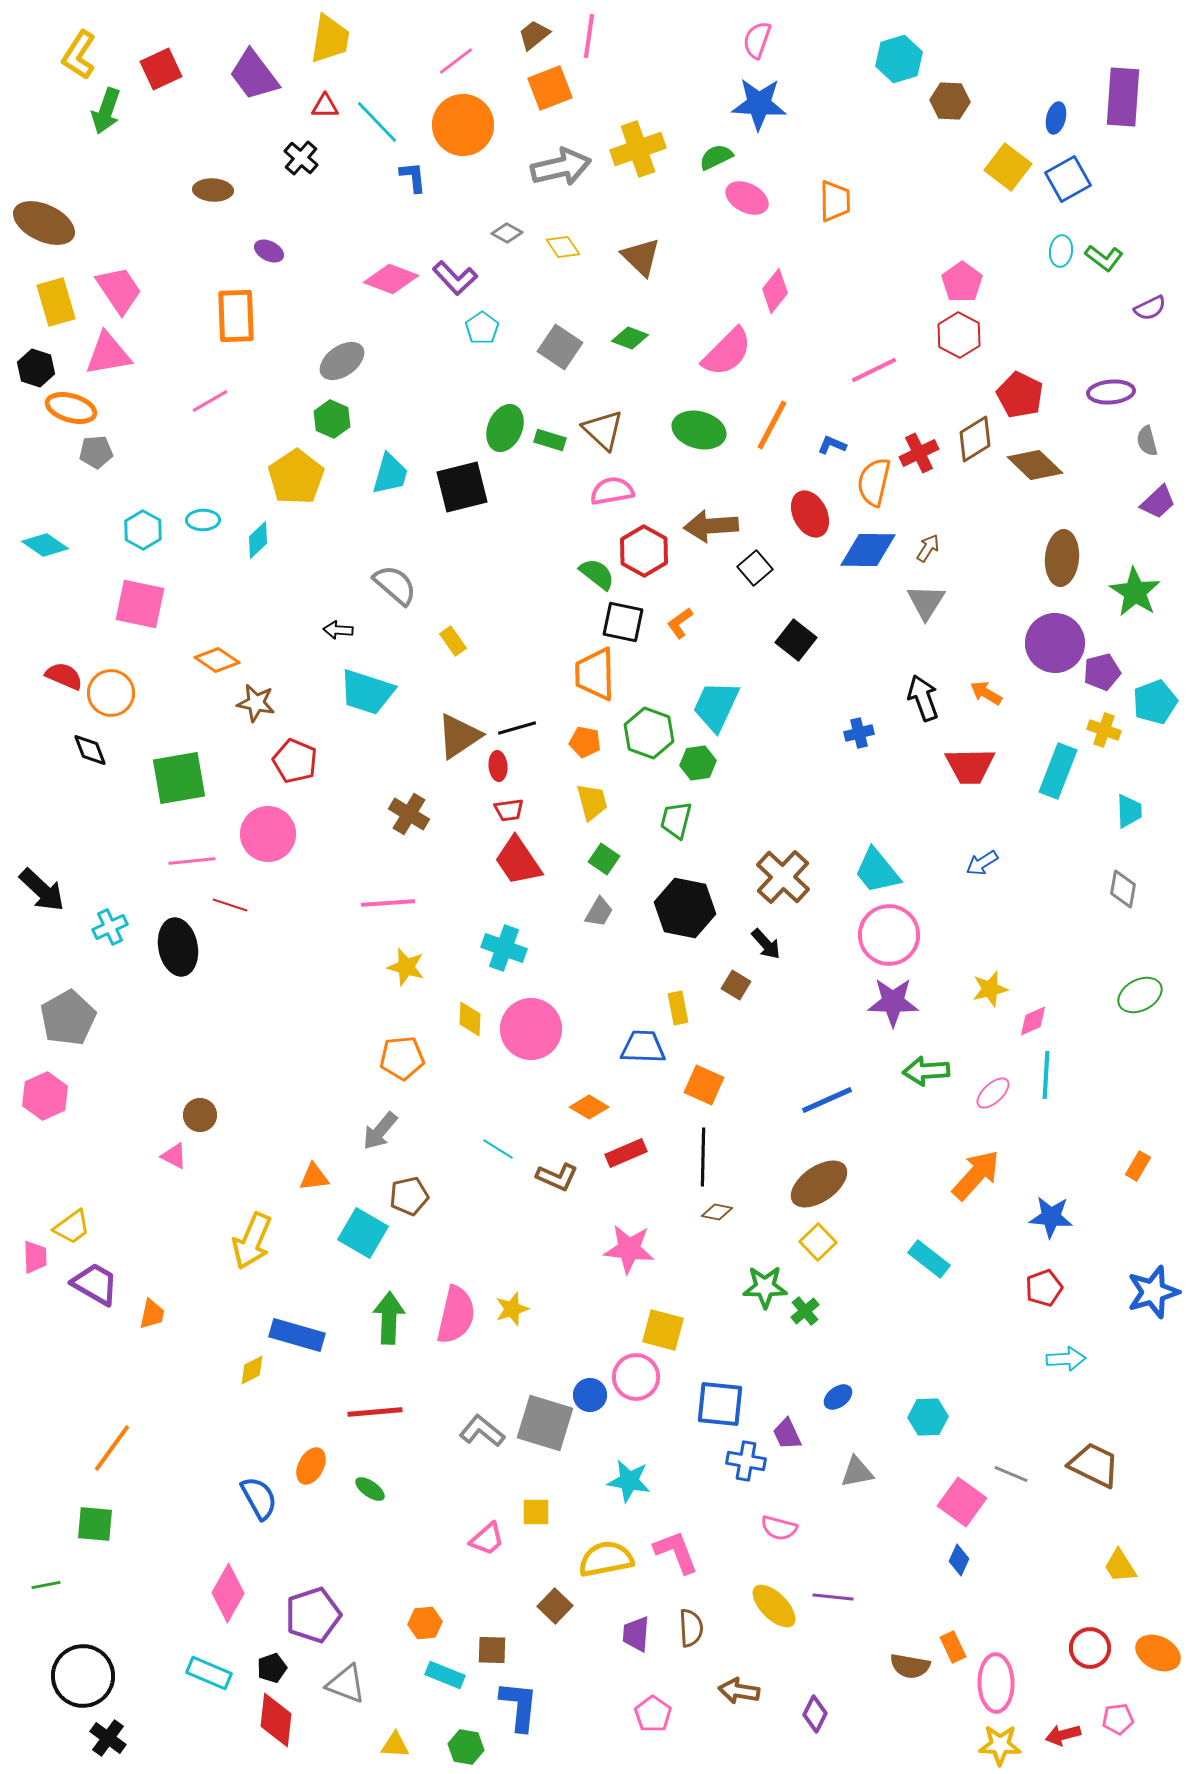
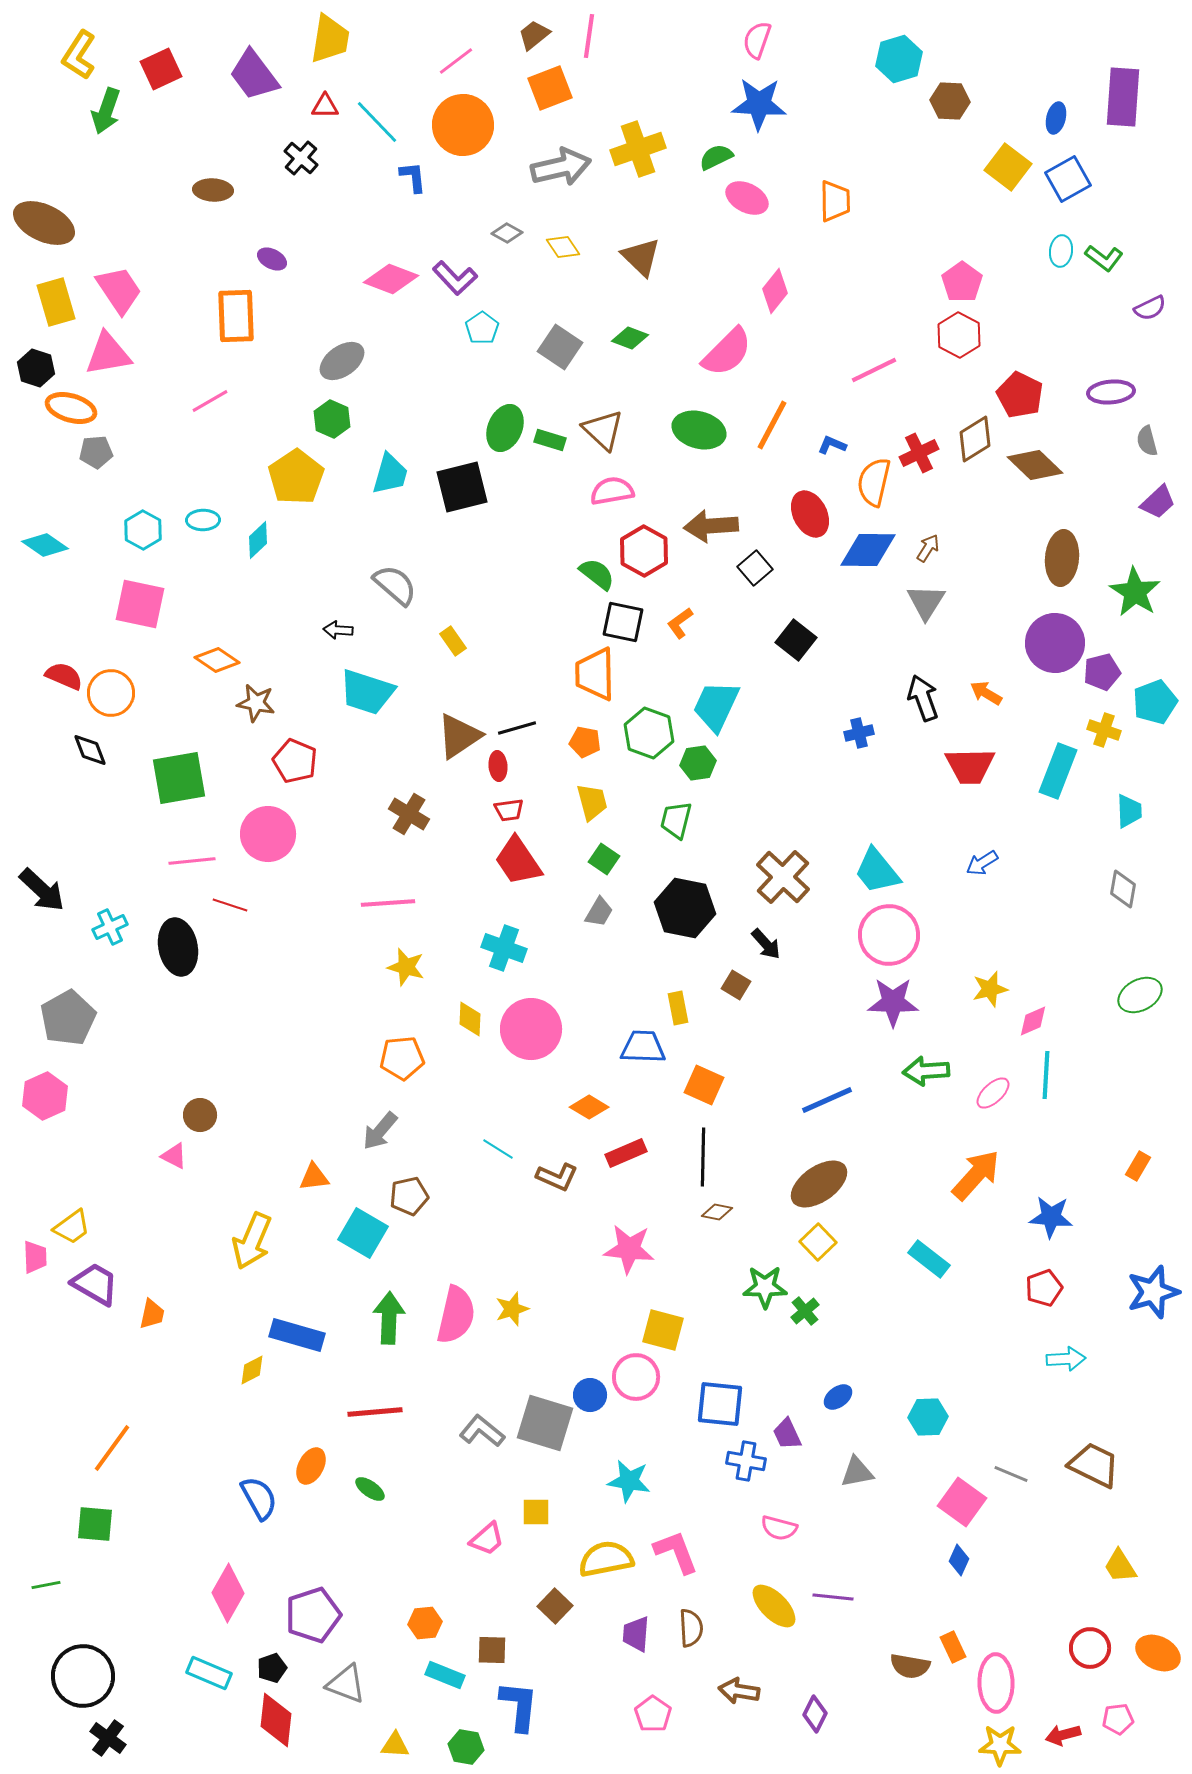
purple ellipse at (269, 251): moved 3 px right, 8 px down
